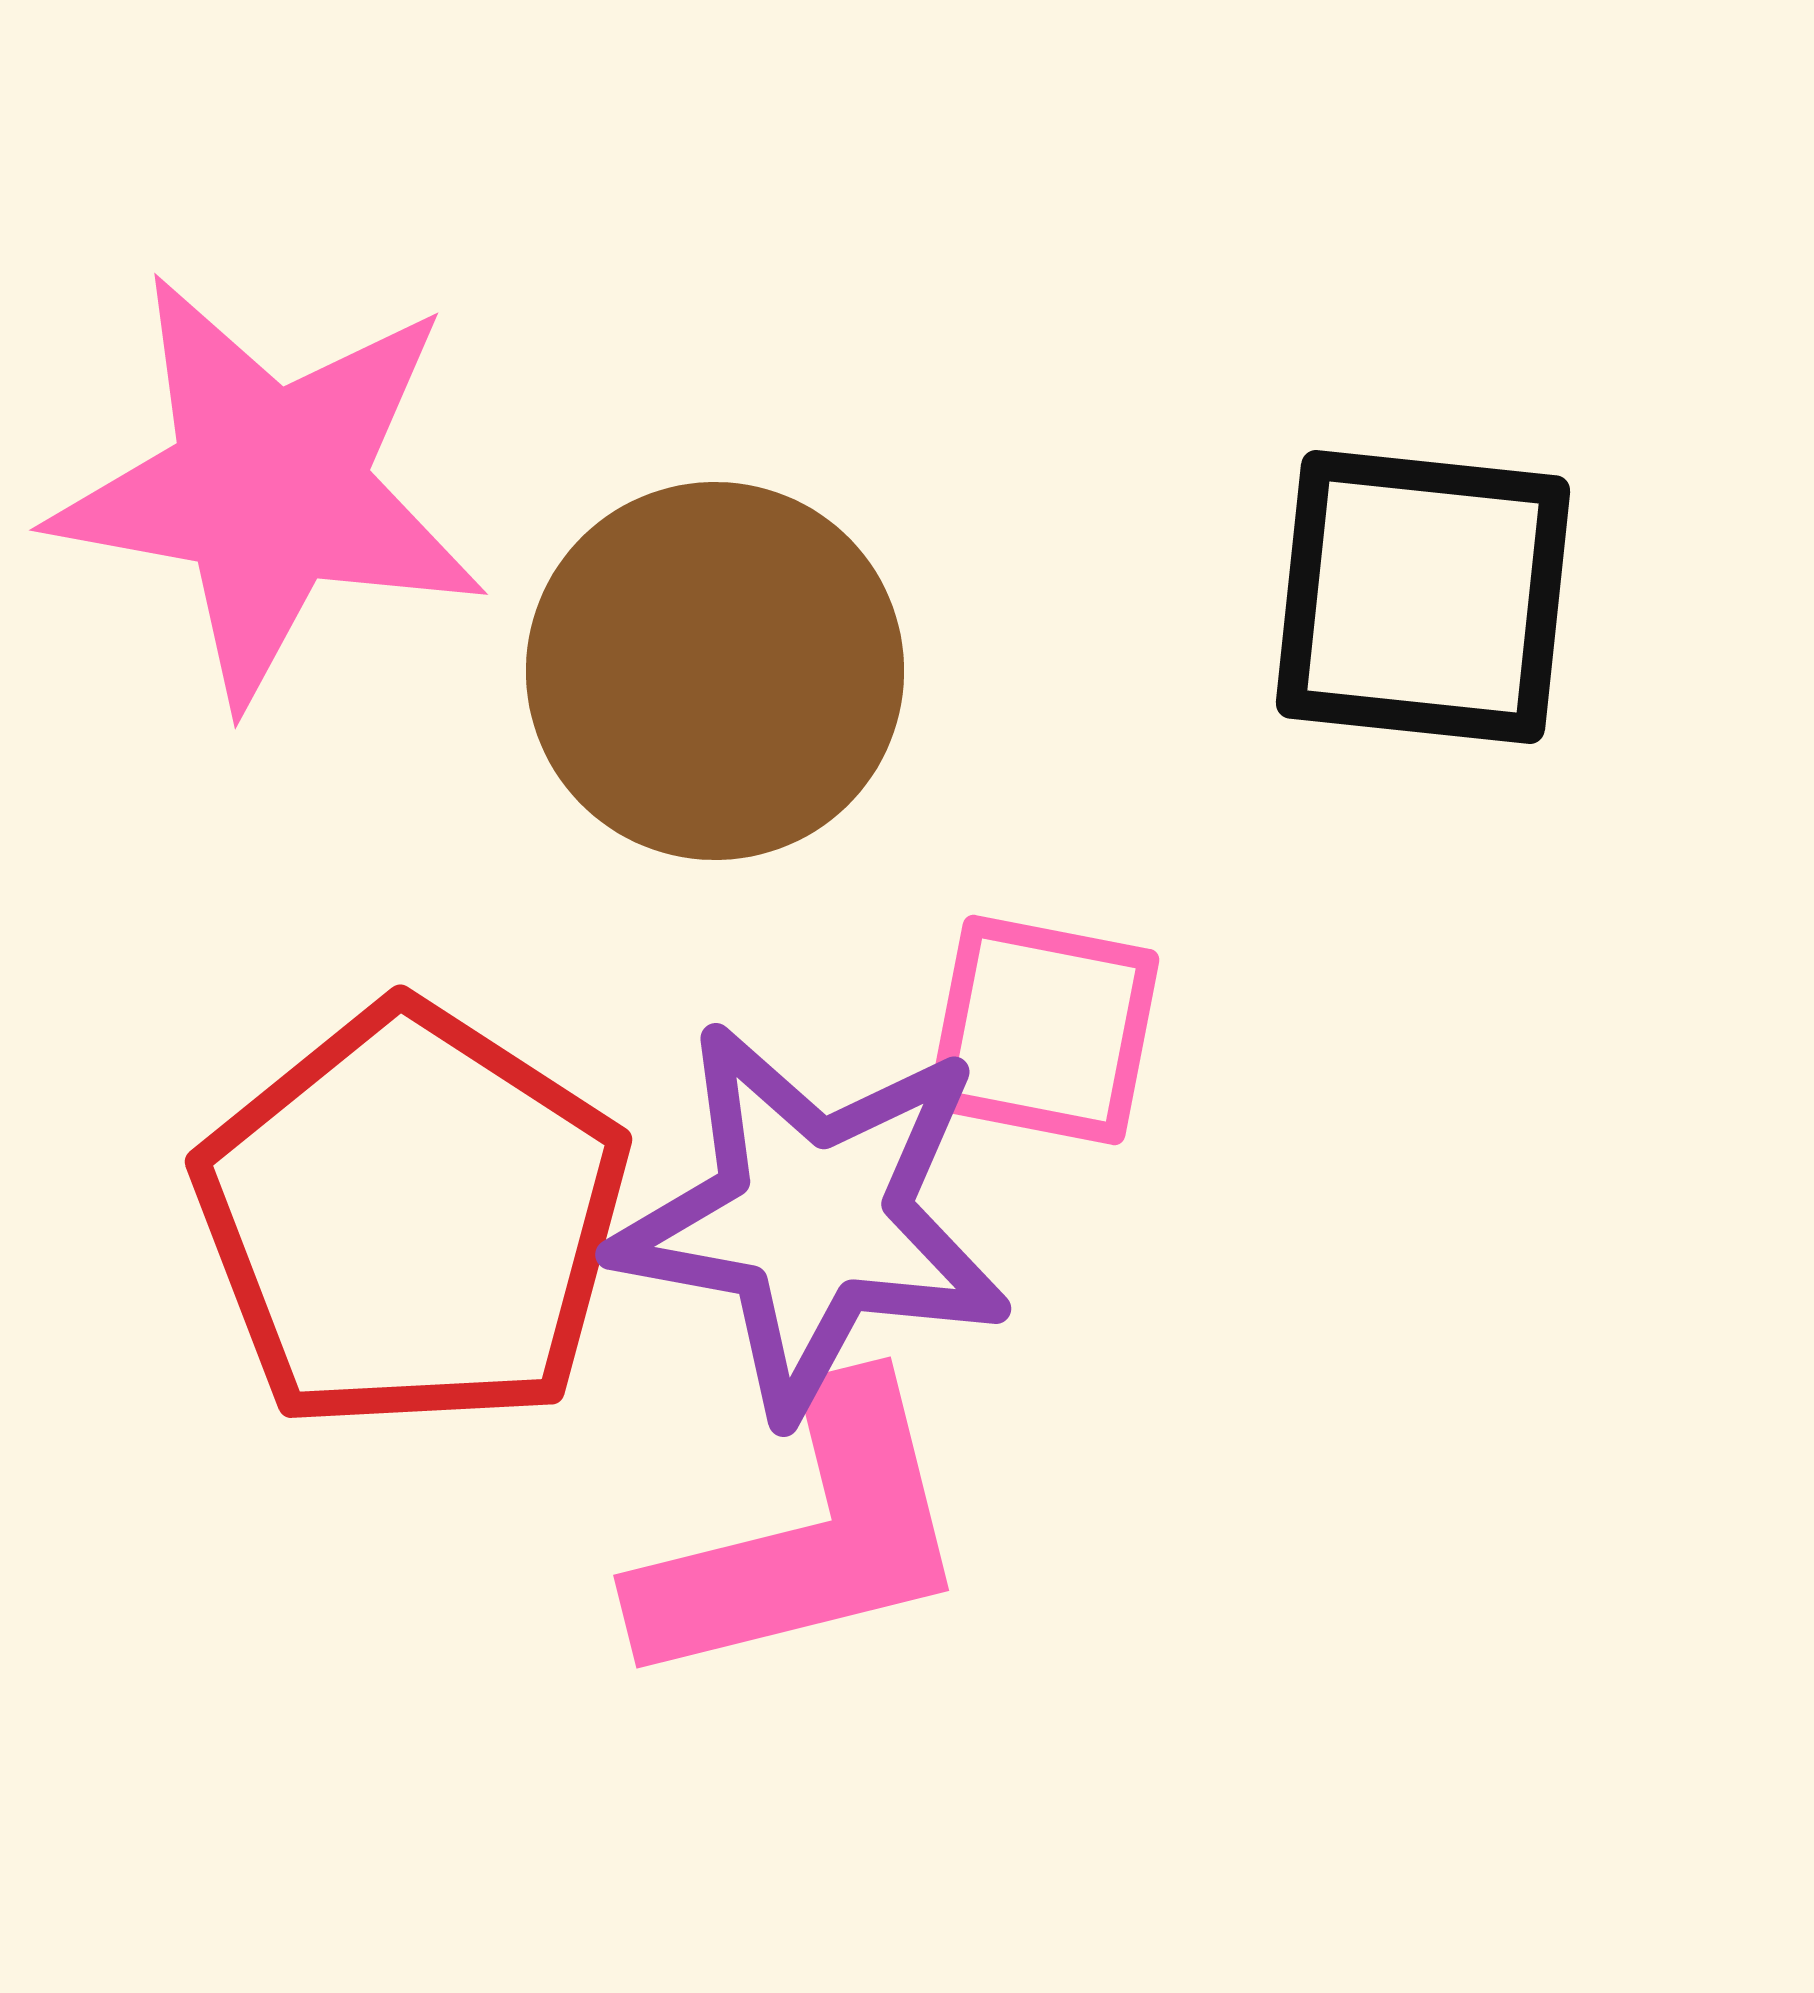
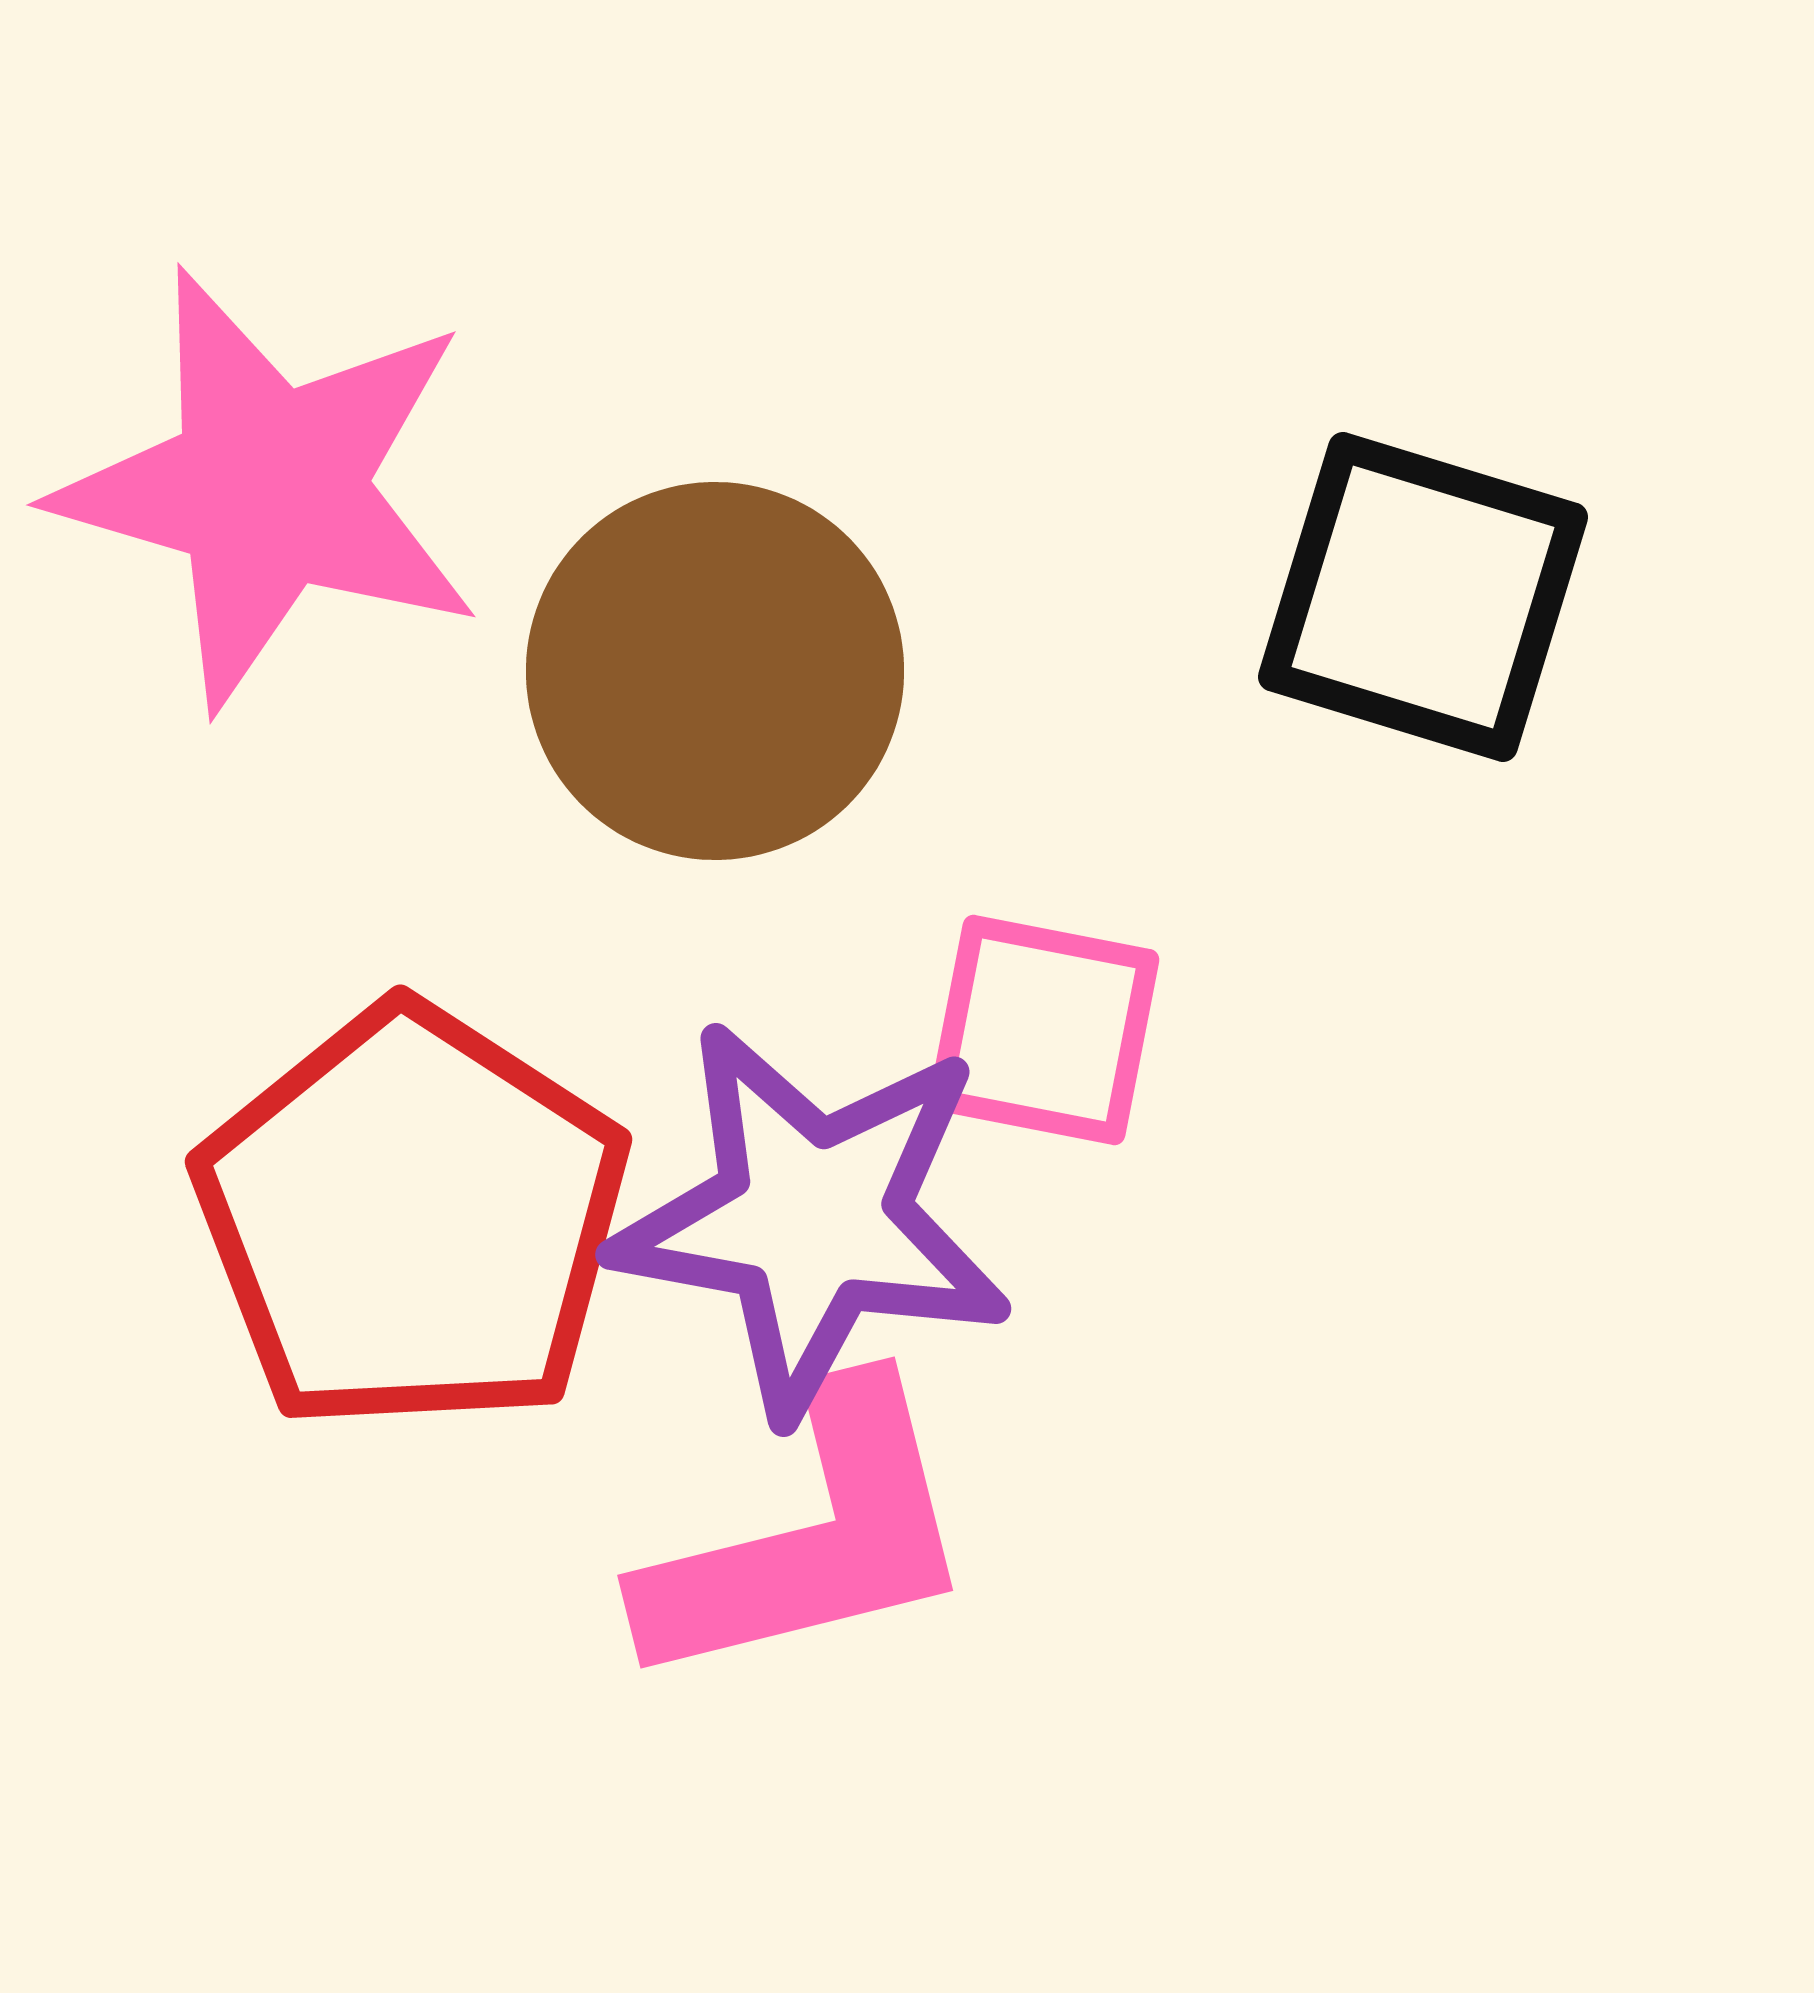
pink star: rotated 6 degrees clockwise
black square: rotated 11 degrees clockwise
pink L-shape: moved 4 px right
